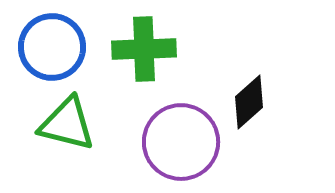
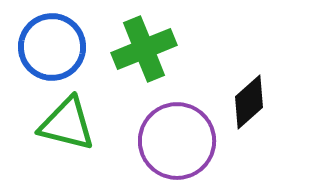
green cross: rotated 20 degrees counterclockwise
purple circle: moved 4 px left, 1 px up
